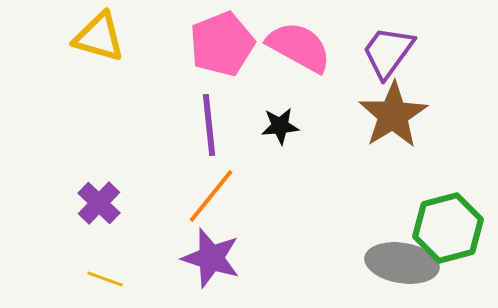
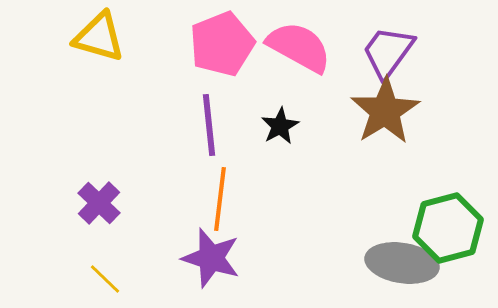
brown star: moved 8 px left, 4 px up
black star: rotated 24 degrees counterclockwise
orange line: moved 9 px right, 3 px down; rotated 32 degrees counterclockwise
yellow line: rotated 24 degrees clockwise
